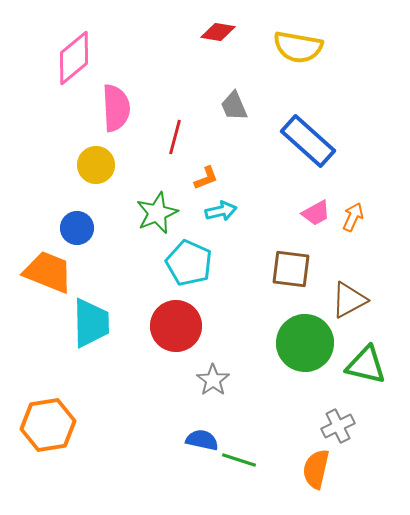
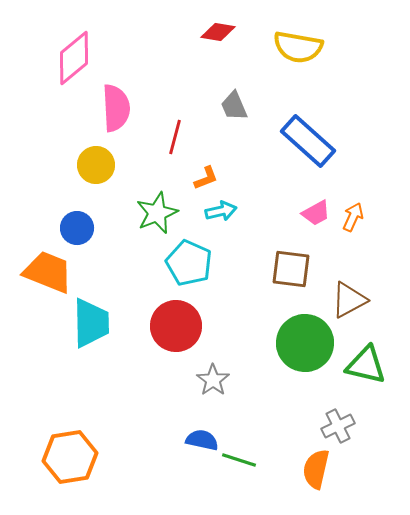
orange hexagon: moved 22 px right, 32 px down
